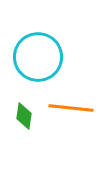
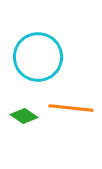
green diamond: rotated 64 degrees counterclockwise
